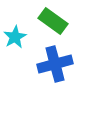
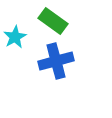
blue cross: moved 1 px right, 3 px up
